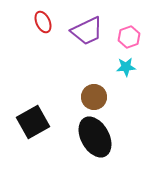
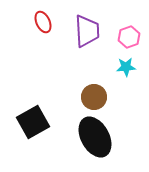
purple trapezoid: rotated 68 degrees counterclockwise
